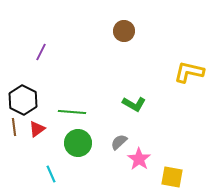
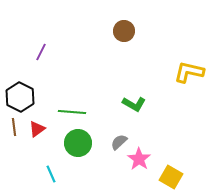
black hexagon: moved 3 px left, 3 px up
yellow square: moved 1 px left; rotated 20 degrees clockwise
